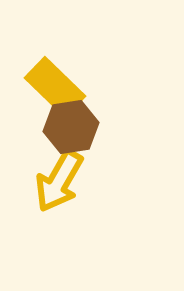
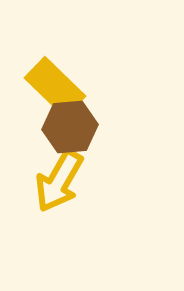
brown hexagon: moved 1 px left; rotated 4 degrees clockwise
